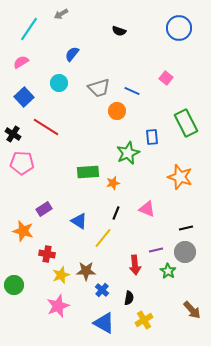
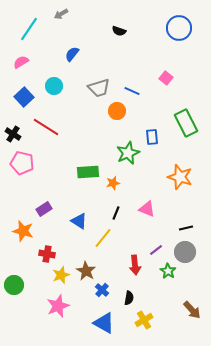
cyan circle at (59, 83): moved 5 px left, 3 px down
pink pentagon at (22, 163): rotated 10 degrees clockwise
purple line at (156, 250): rotated 24 degrees counterclockwise
brown star at (86, 271): rotated 30 degrees clockwise
